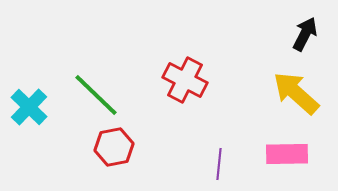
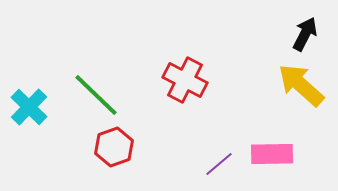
yellow arrow: moved 5 px right, 8 px up
red hexagon: rotated 9 degrees counterclockwise
pink rectangle: moved 15 px left
purple line: rotated 44 degrees clockwise
